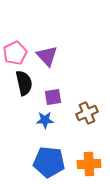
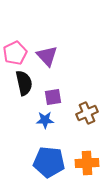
orange cross: moved 2 px left, 1 px up
